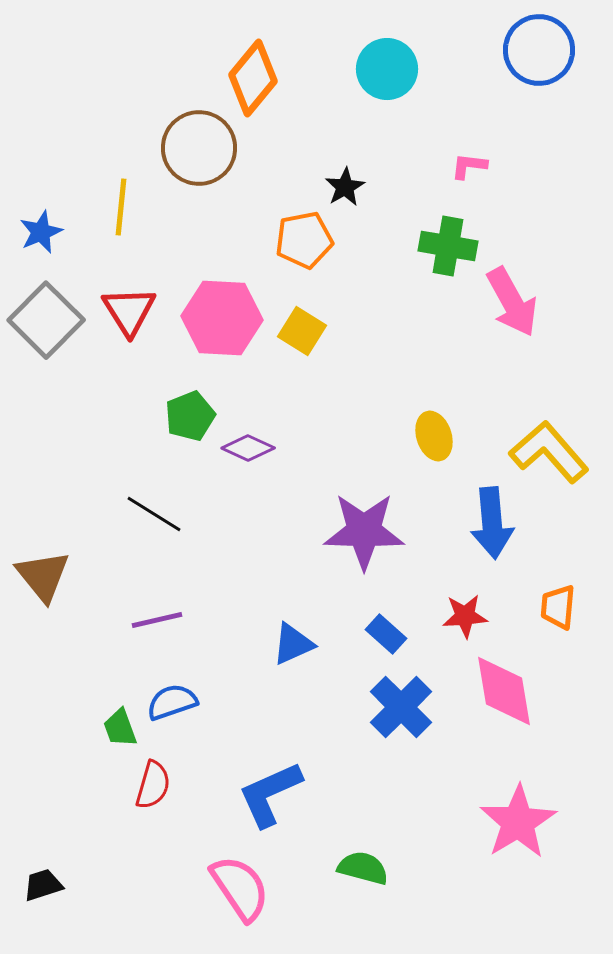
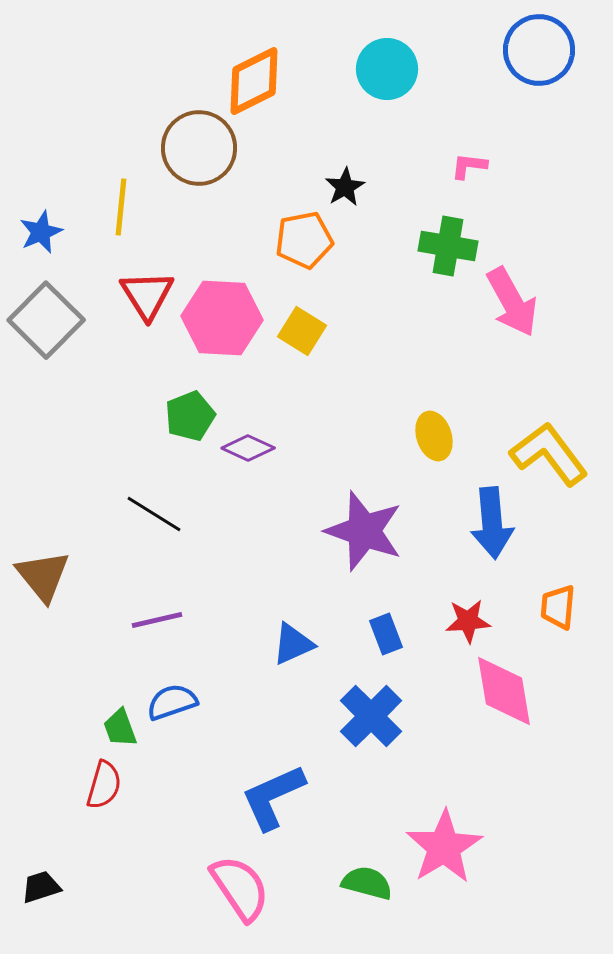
orange diamond: moved 1 px right, 3 px down; rotated 24 degrees clockwise
red triangle: moved 18 px right, 16 px up
yellow L-shape: moved 2 px down; rotated 4 degrees clockwise
purple star: rotated 18 degrees clockwise
red star: moved 3 px right, 5 px down
blue rectangle: rotated 27 degrees clockwise
blue cross: moved 30 px left, 9 px down
red semicircle: moved 49 px left
blue L-shape: moved 3 px right, 3 px down
pink star: moved 74 px left, 25 px down
green semicircle: moved 4 px right, 15 px down
black trapezoid: moved 2 px left, 2 px down
